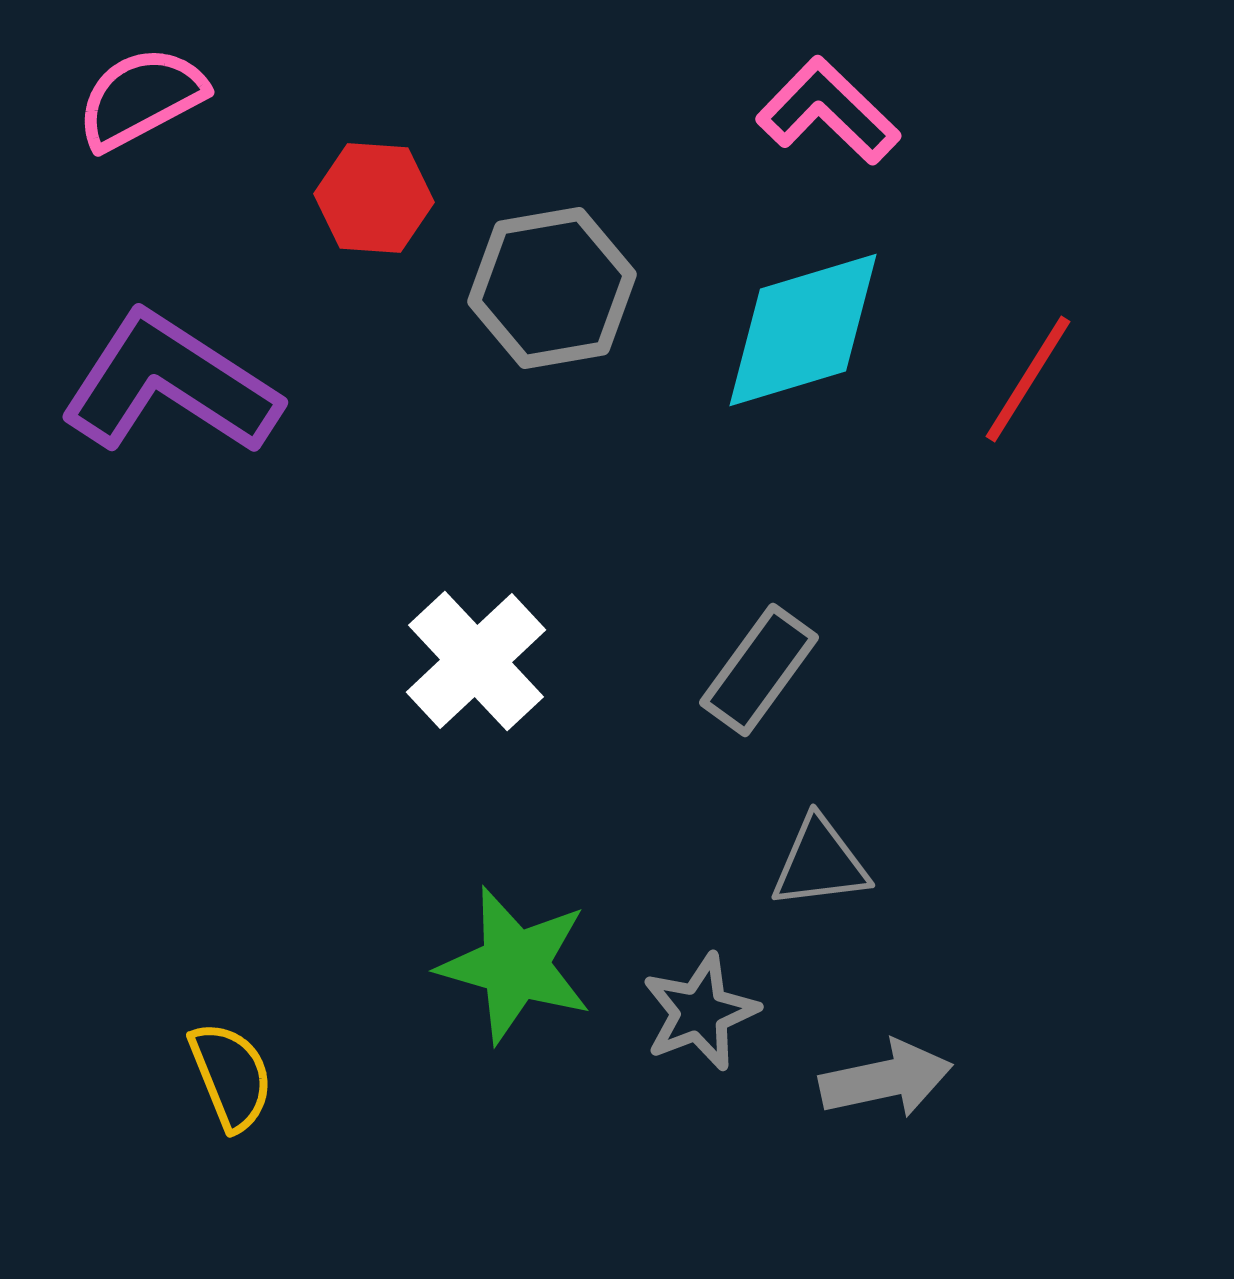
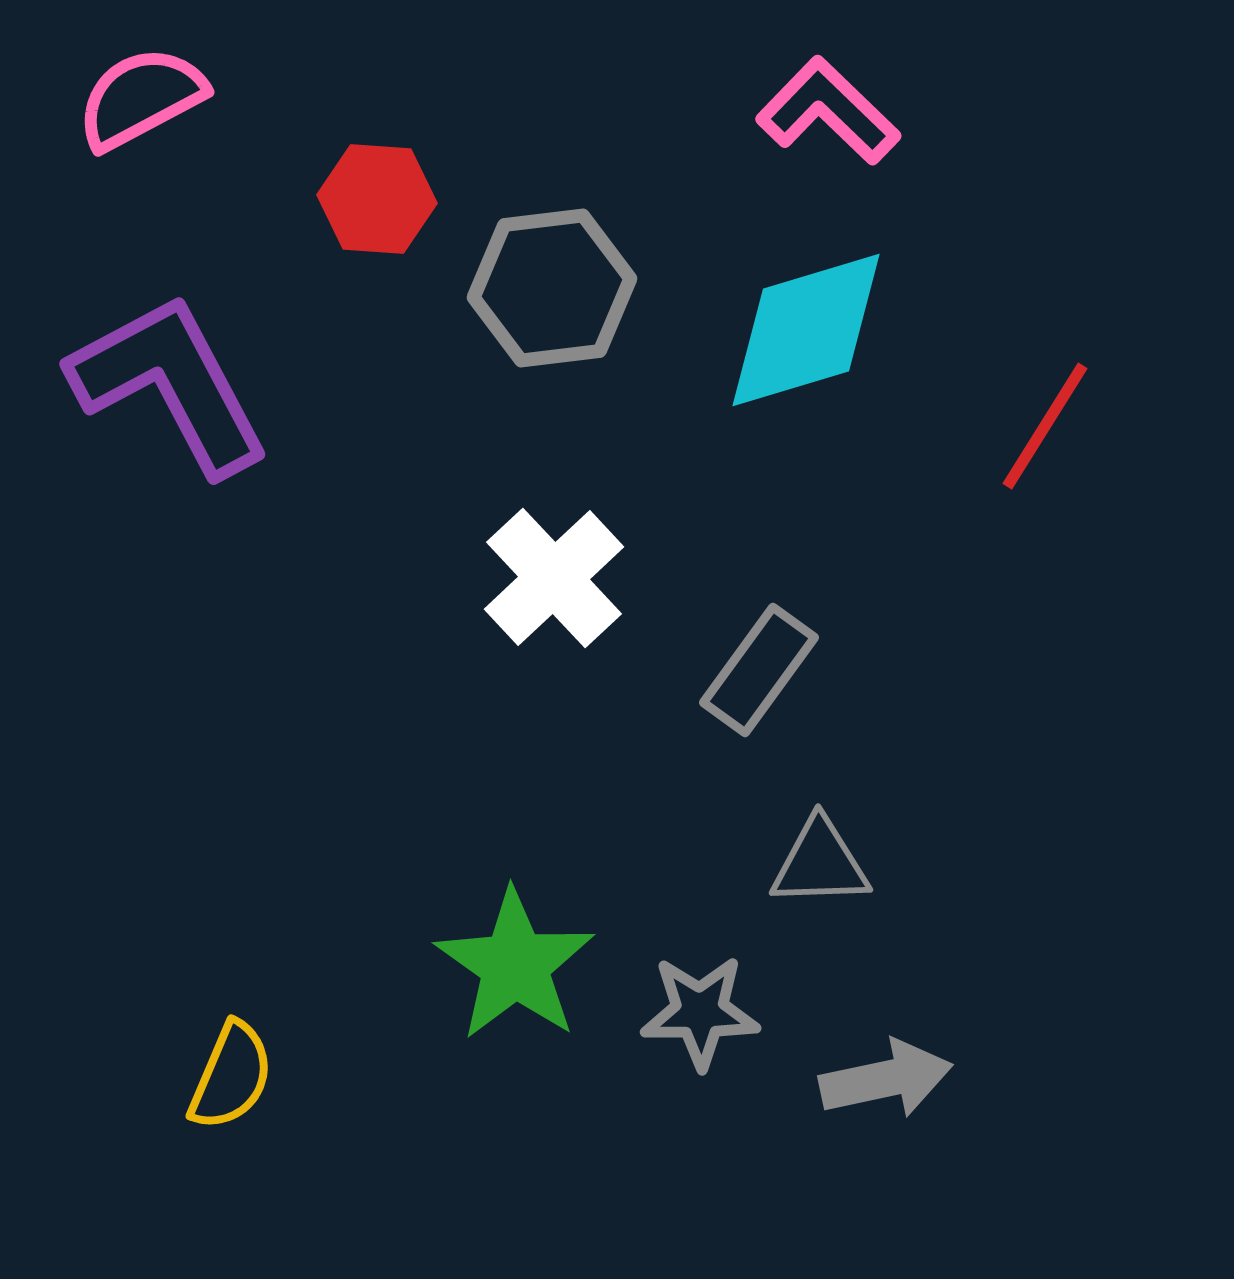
red hexagon: moved 3 px right, 1 px down
gray hexagon: rotated 3 degrees clockwise
cyan diamond: moved 3 px right
red line: moved 17 px right, 47 px down
purple L-shape: rotated 29 degrees clockwise
white cross: moved 78 px right, 83 px up
gray triangle: rotated 5 degrees clockwise
green star: rotated 19 degrees clockwise
gray star: rotated 21 degrees clockwise
yellow semicircle: rotated 45 degrees clockwise
